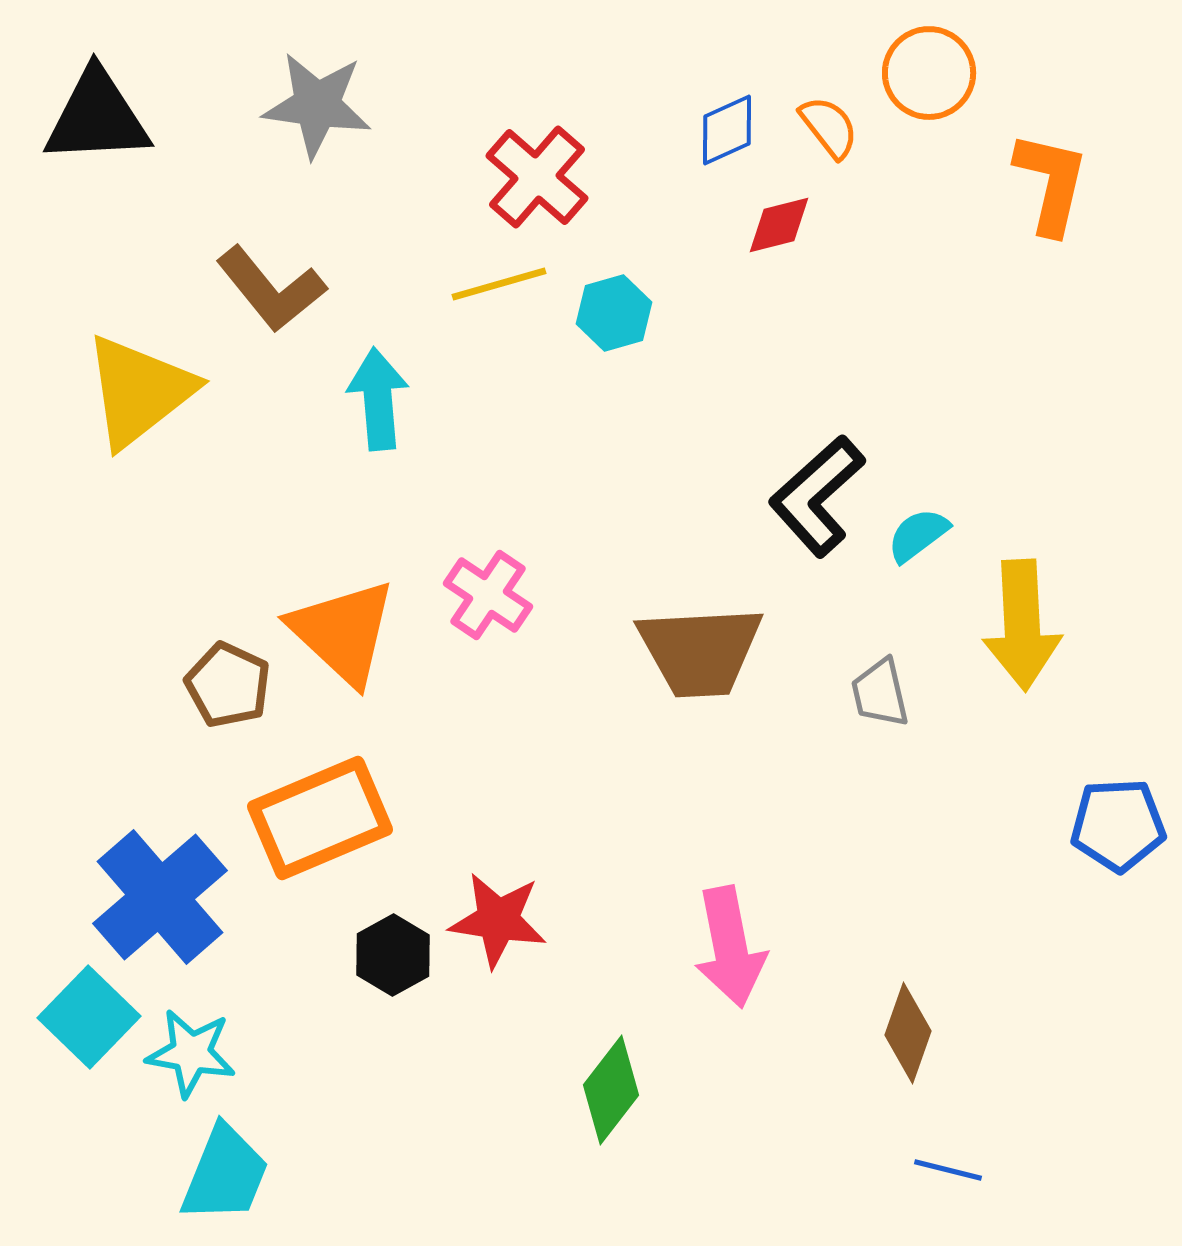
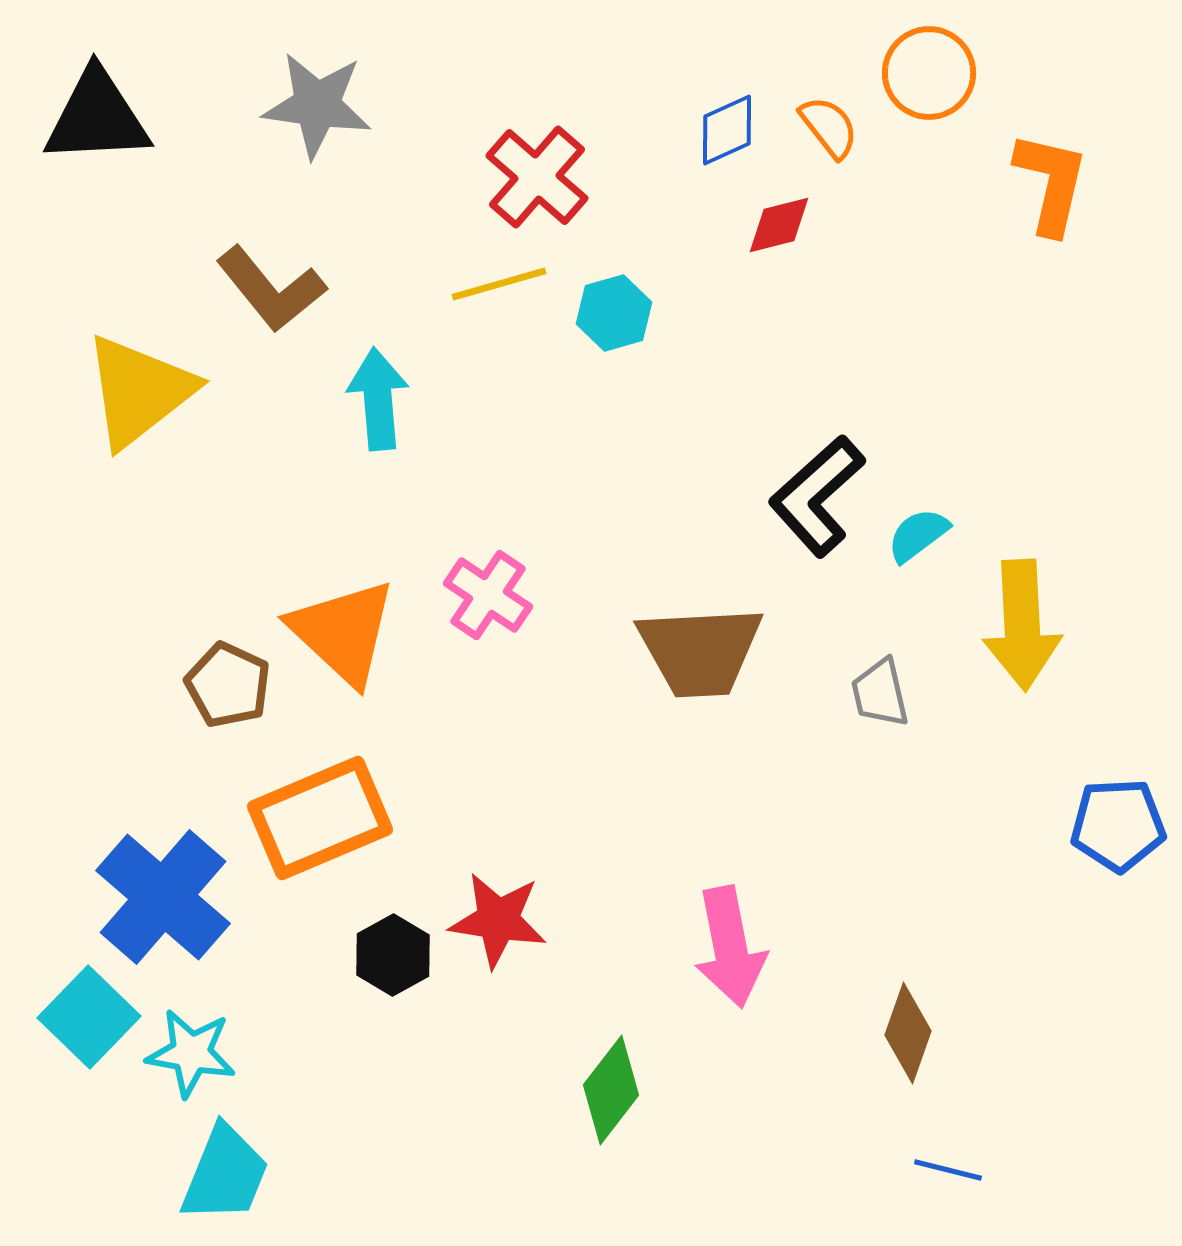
blue cross: moved 3 px right; rotated 8 degrees counterclockwise
